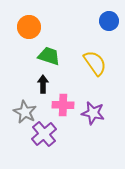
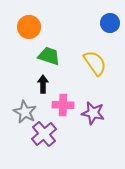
blue circle: moved 1 px right, 2 px down
